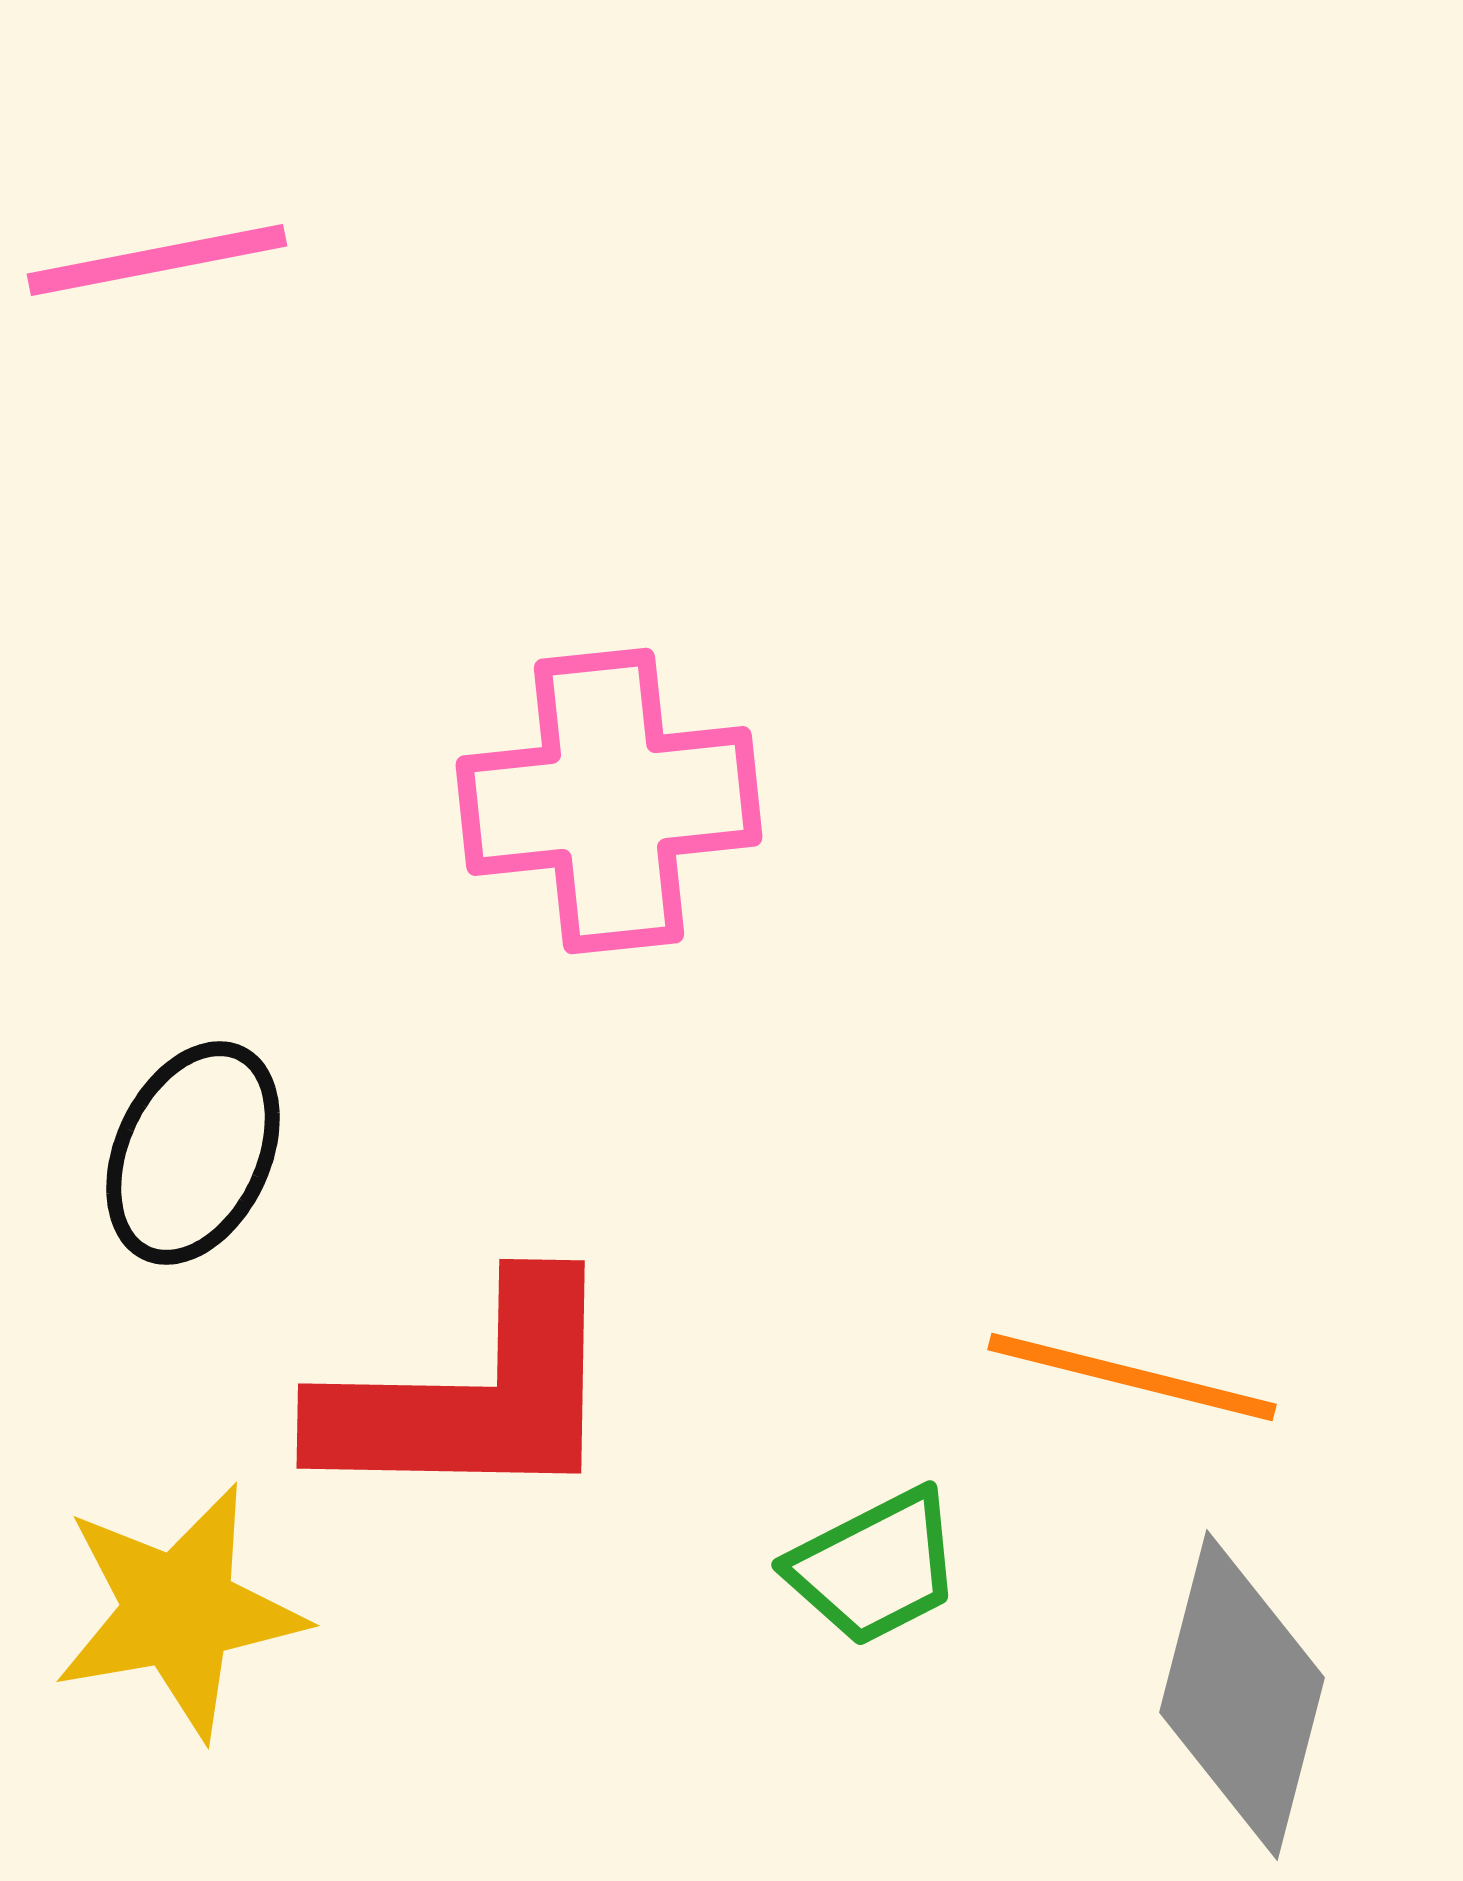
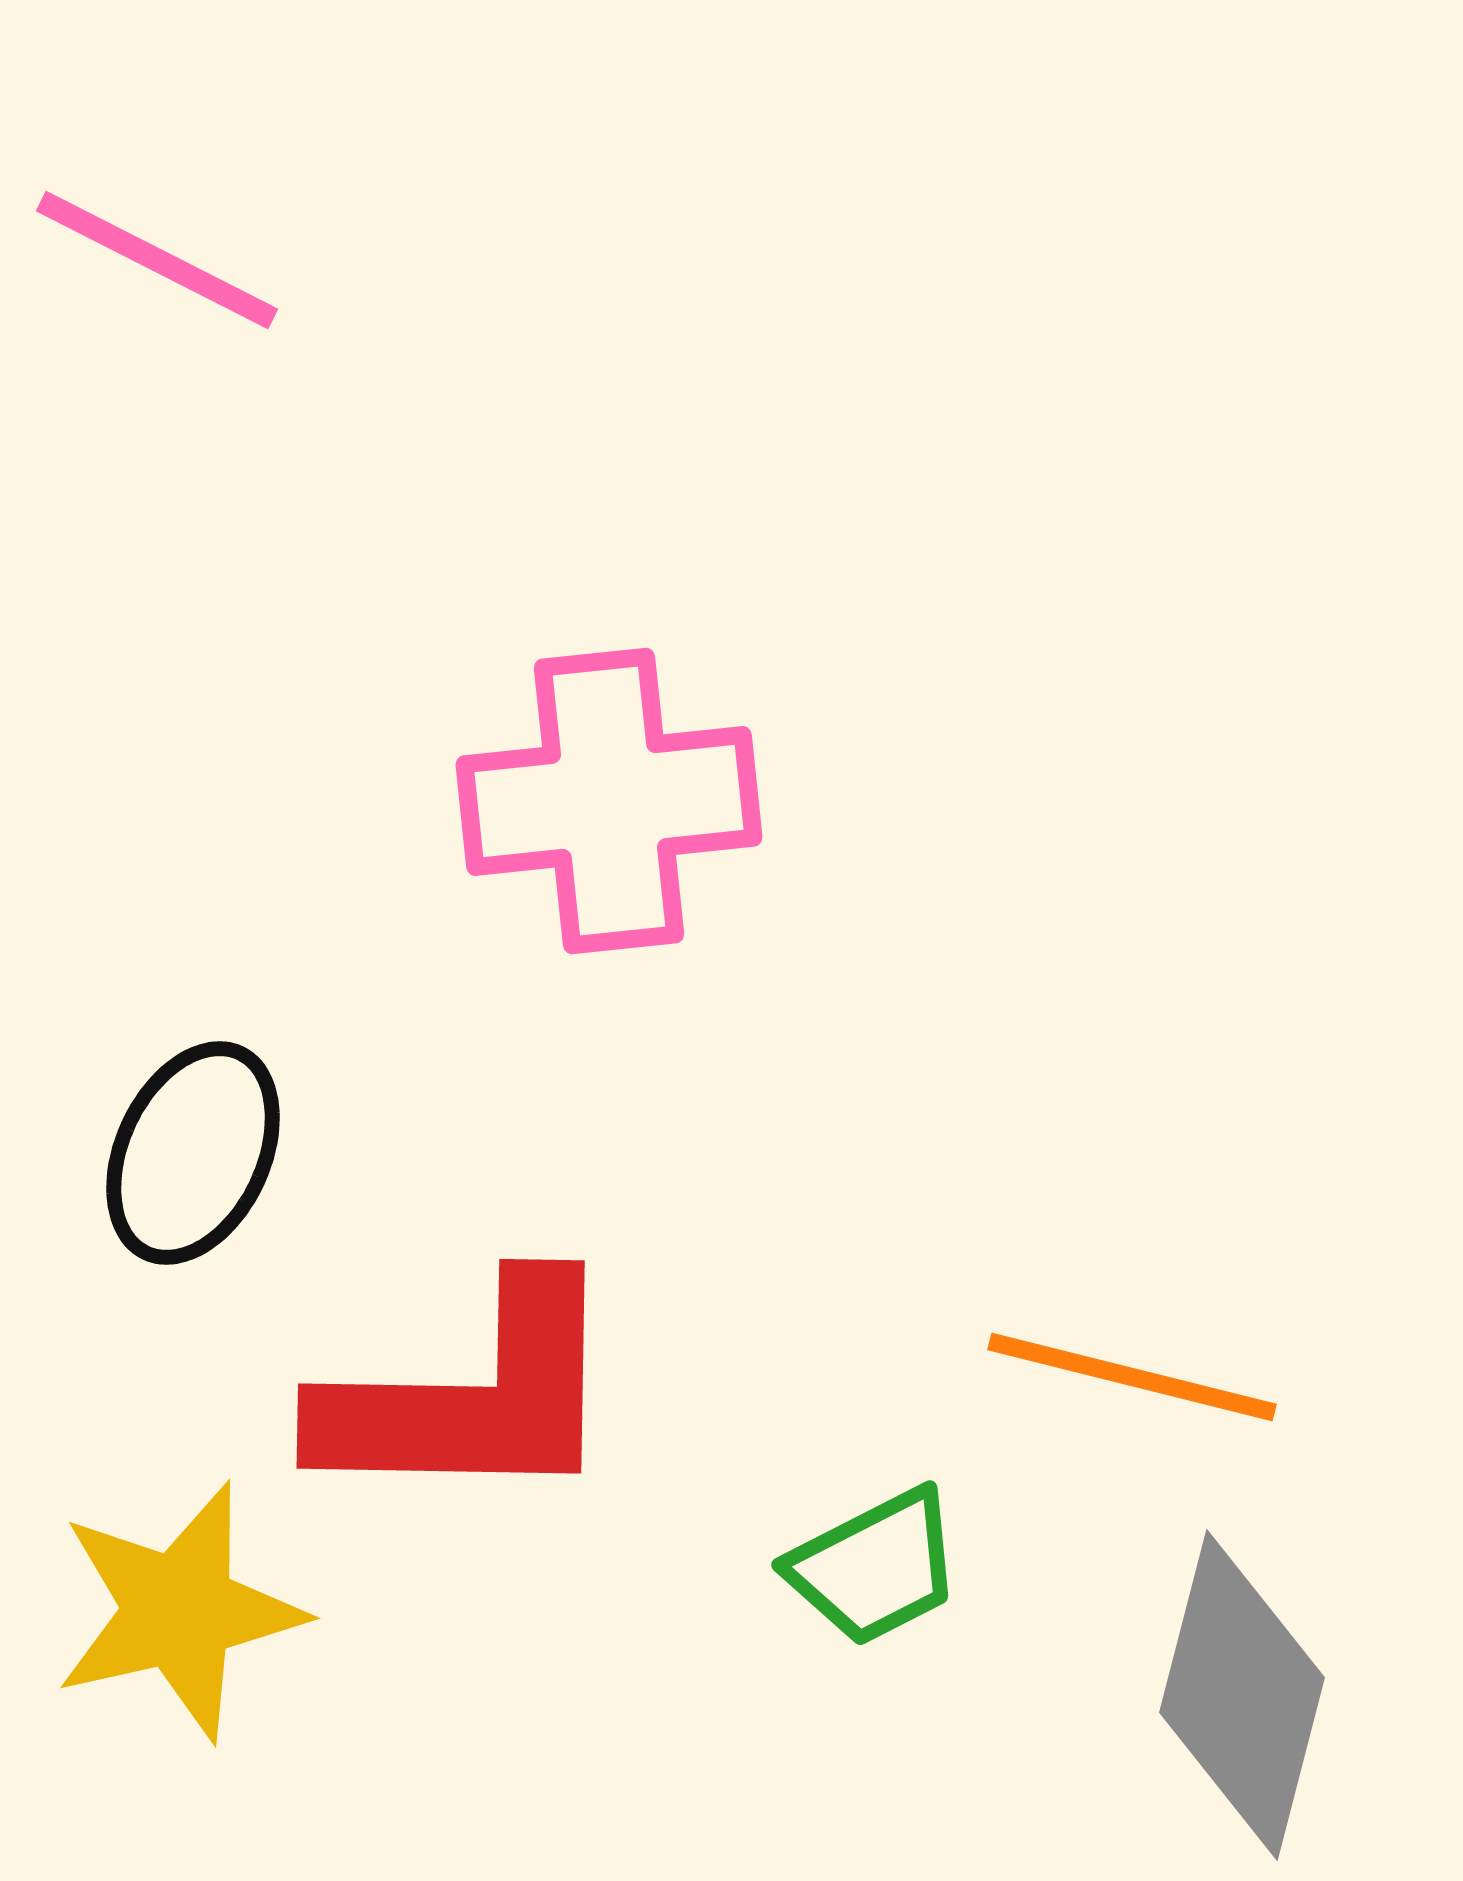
pink line: rotated 38 degrees clockwise
yellow star: rotated 3 degrees counterclockwise
